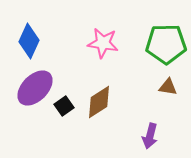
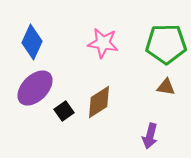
blue diamond: moved 3 px right, 1 px down
brown triangle: moved 2 px left
black square: moved 5 px down
